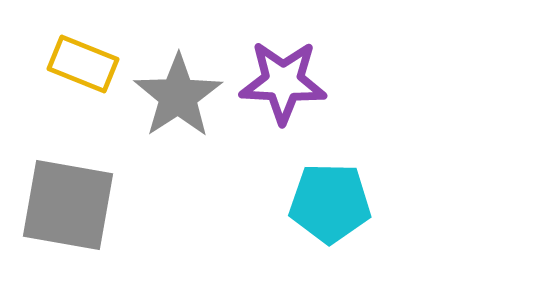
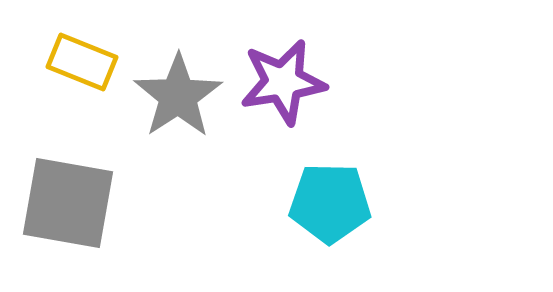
yellow rectangle: moved 1 px left, 2 px up
purple star: rotated 12 degrees counterclockwise
gray square: moved 2 px up
